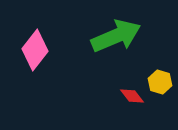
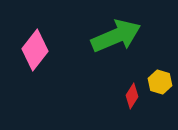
red diamond: rotated 70 degrees clockwise
